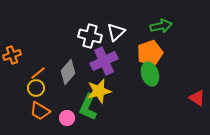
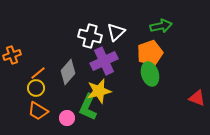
red triangle: rotated 12 degrees counterclockwise
orange trapezoid: moved 2 px left
